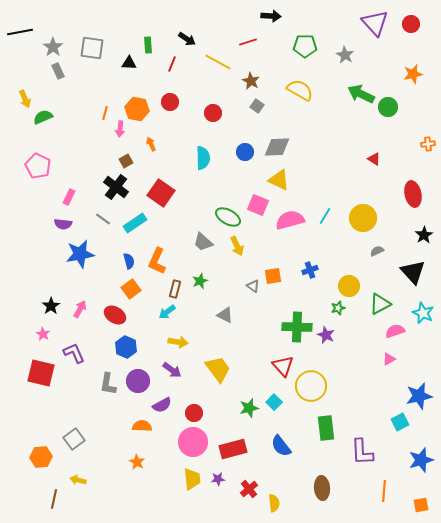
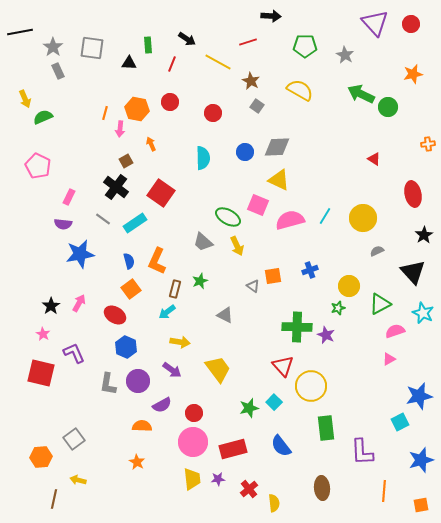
pink arrow at (80, 309): moved 1 px left, 6 px up
yellow arrow at (178, 342): moved 2 px right
